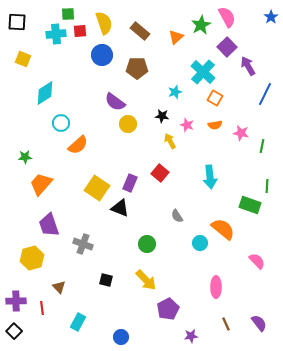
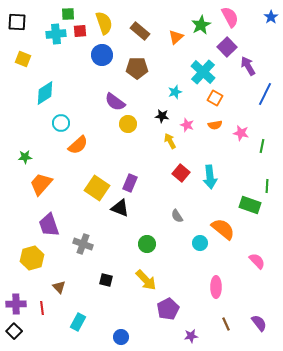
pink semicircle at (227, 17): moved 3 px right
red square at (160, 173): moved 21 px right
purple cross at (16, 301): moved 3 px down
